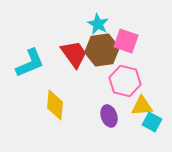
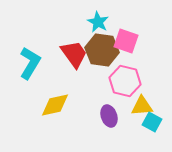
cyan star: moved 2 px up
brown hexagon: rotated 16 degrees clockwise
cyan L-shape: rotated 36 degrees counterclockwise
yellow diamond: rotated 72 degrees clockwise
